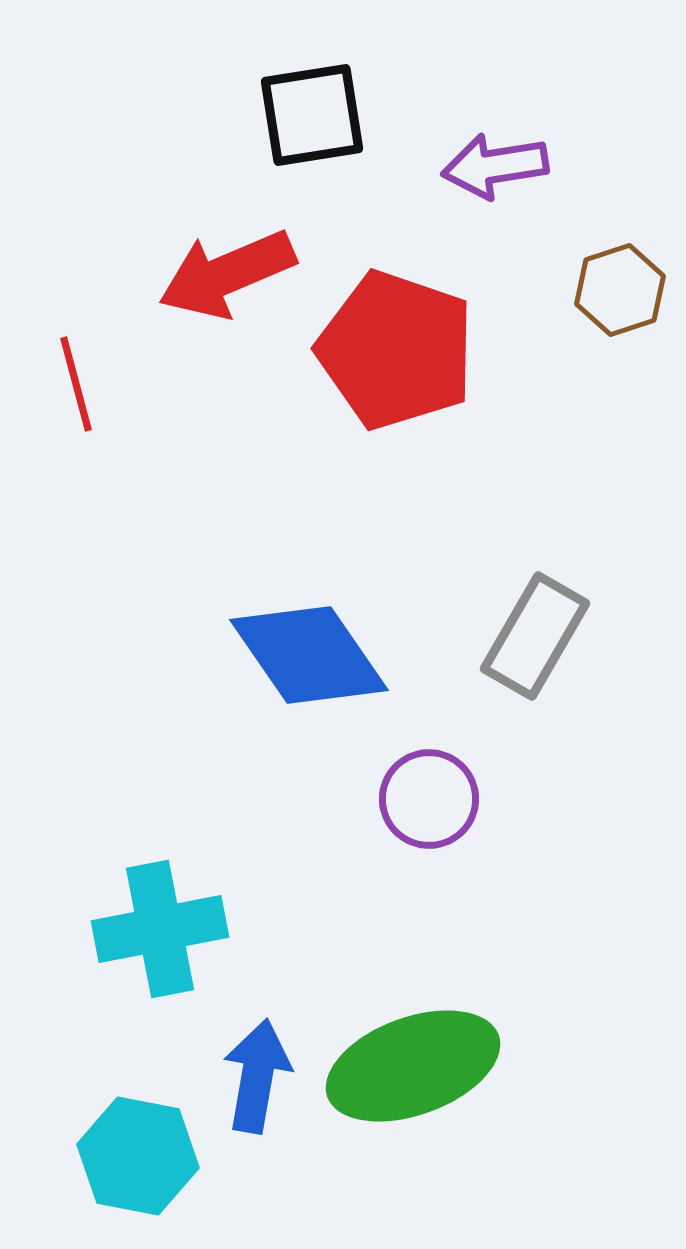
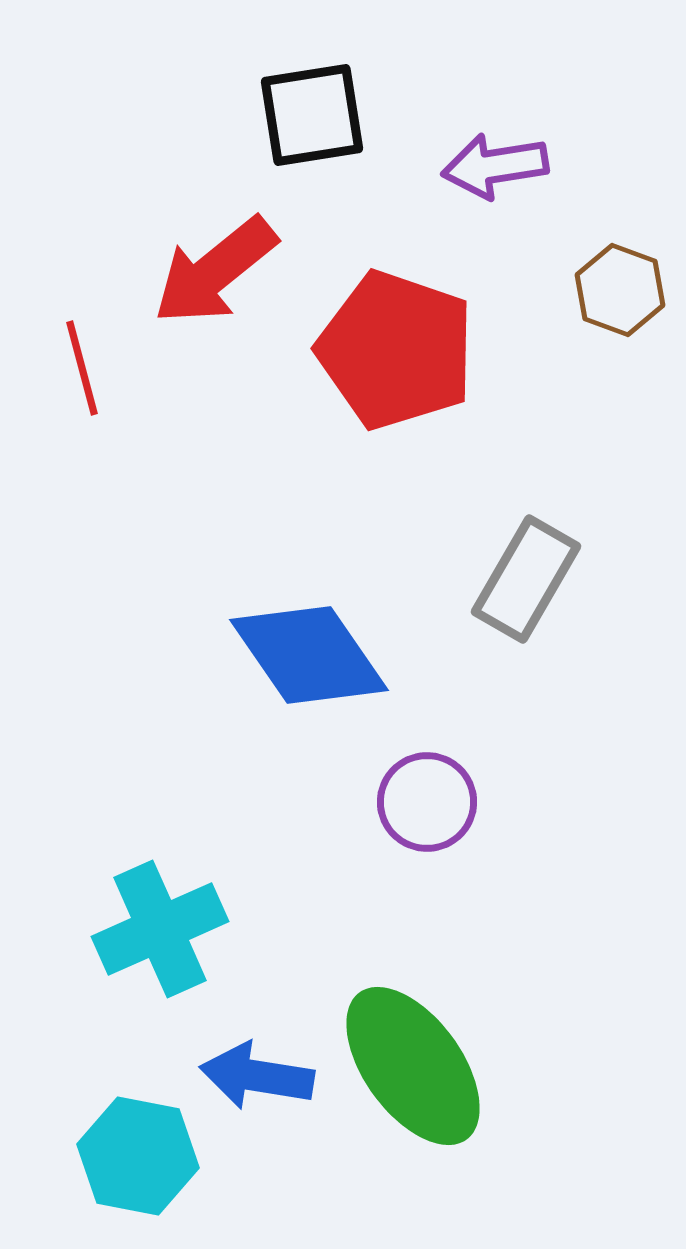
red arrow: moved 12 px left, 3 px up; rotated 16 degrees counterclockwise
brown hexagon: rotated 22 degrees counterclockwise
red line: moved 6 px right, 16 px up
gray rectangle: moved 9 px left, 57 px up
purple circle: moved 2 px left, 3 px down
cyan cross: rotated 13 degrees counterclockwise
green ellipse: rotated 74 degrees clockwise
blue arrow: rotated 91 degrees counterclockwise
